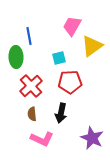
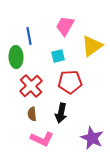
pink trapezoid: moved 7 px left
cyan square: moved 1 px left, 2 px up
